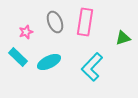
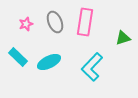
pink star: moved 8 px up
